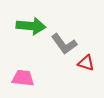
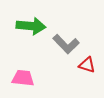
gray L-shape: moved 2 px right; rotated 8 degrees counterclockwise
red triangle: moved 1 px right, 2 px down
